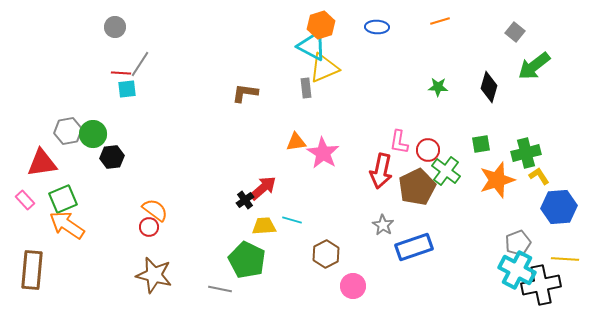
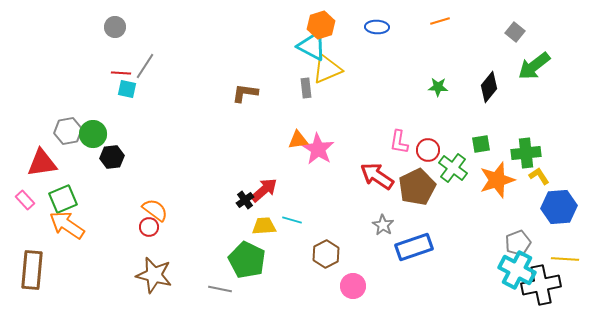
gray line at (140, 64): moved 5 px right, 2 px down
yellow triangle at (324, 68): moved 3 px right, 1 px down
black diamond at (489, 87): rotated 24 degrees clockwise
cyan square at (127, 89): rotated 18 degrees clockwise
orange triangle at (296, 142): moved 2 px right, 2 px up
pink star at (323, 153): moved 5 px left, 4 px up
green cross at (526, 153): rotated 8 degrees clockwise
red arrow at (381, 171): moved 4 px left, 5 px down; rotated 112 degrees clockwise
green cross at (446, 171): moved 7 px right, 3 px up
red arrow at (263, 188): moved 1 px right, 2 px down
